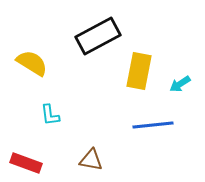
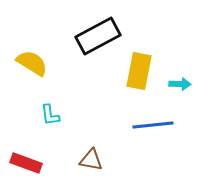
cyan arrow: rotated 145 degrees counterclockwise
